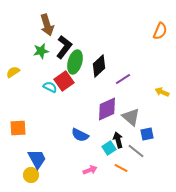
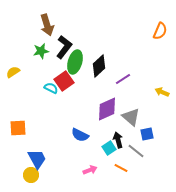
cyan semicircle: moved 1 px right, 1 px down
